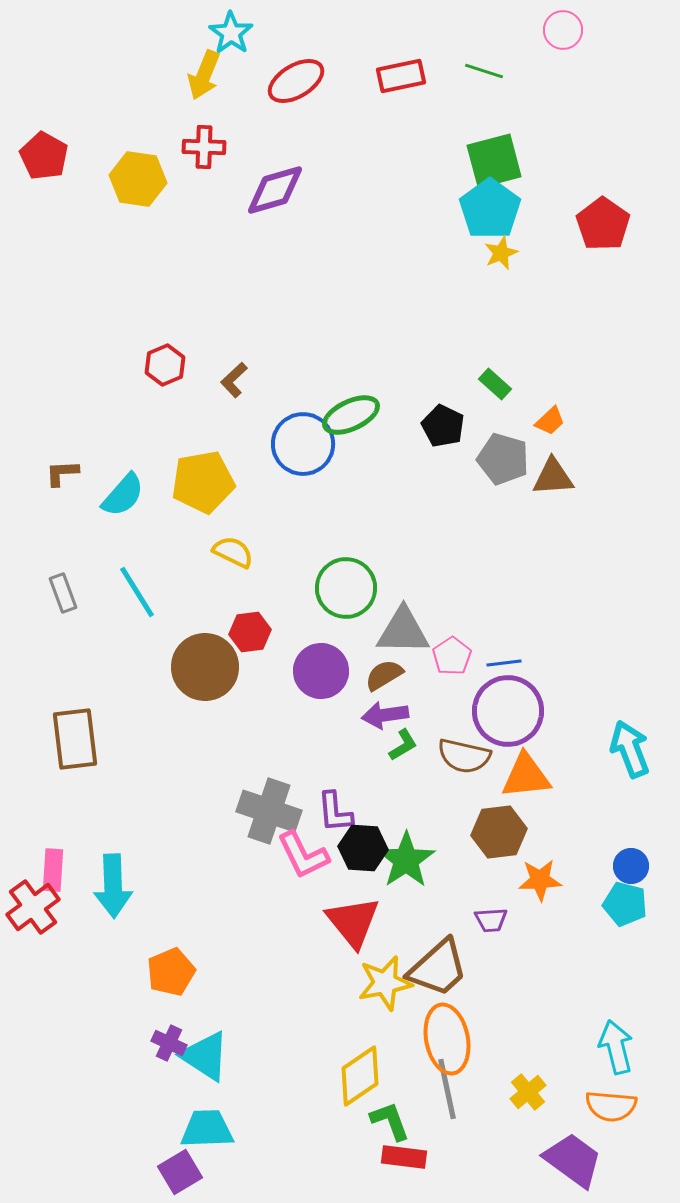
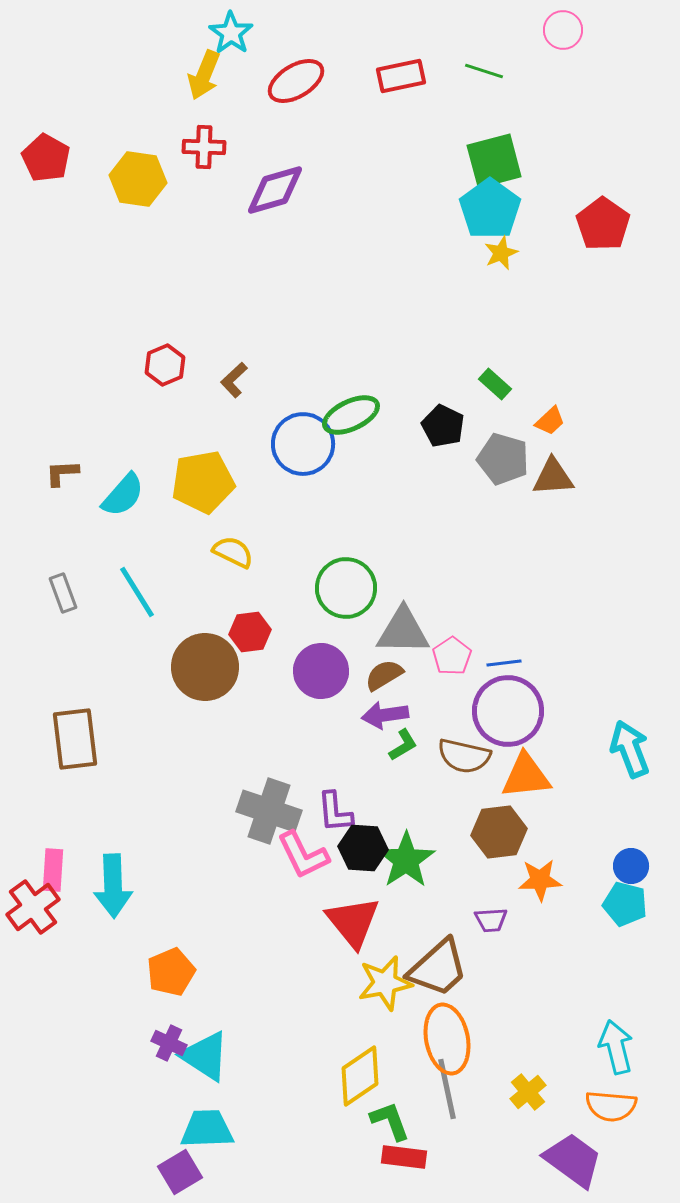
red pentagon at (44, 156): moved 2 px right, 2 px down
